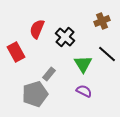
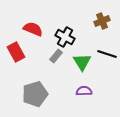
red semicircle: moved 4 px left; rotated 90 degrees clockwise
black cross: rotated 12 degrees counterclockwise
black line: rotated 24 degrees counterclockwise
green triangle: moved 1 px left, 2 px up
gray rectangle: moved 7 px right, 18 px up
purple semicircle: rotated 28 degrees counterclockwise
